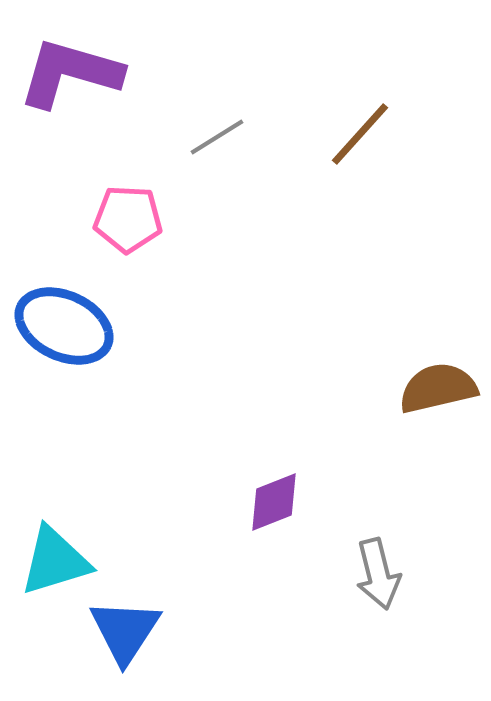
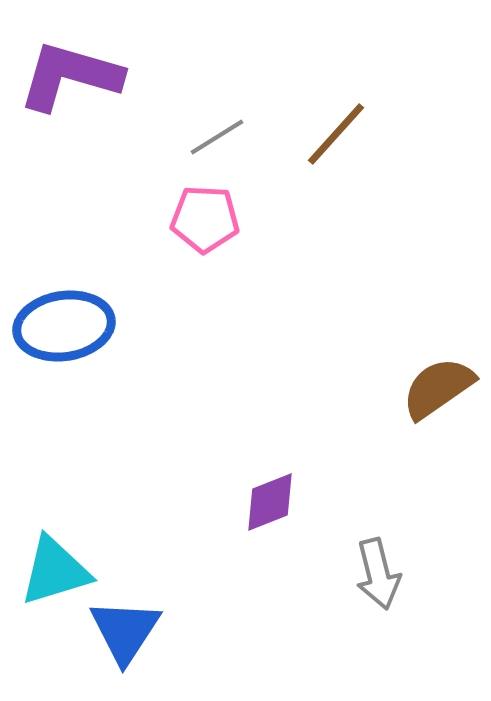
purple L-shape: moved 3 px down
brown line: moved 24 px left
pink pentagon: moved 77 px right
blue ellipse: rotated 34 degrees counterclockwise
brown semicircle: rotated 22 degrees counterclockwise
purple diamond: moved 4 px left
cyan triangle: moved 10 px down
